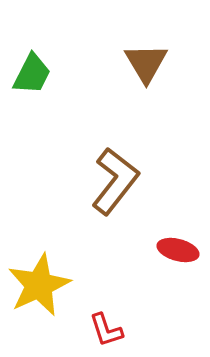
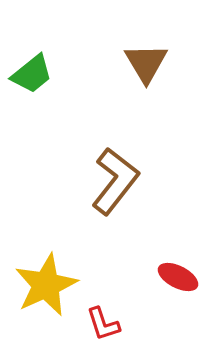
green trapezoid: rotated 24 degrees clockwise
red ellipse: moved 27 px down; rotated 12 degrees clockwise
yellow star: moved 7 px right
red L-shape: moved 3 px left, 6 px up
